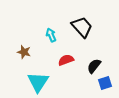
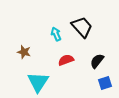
cyan arrow: moved 5 px right, 1 px up
black semicircle: moved 3 px right, 5 px up
